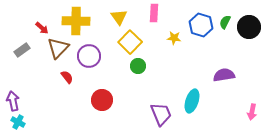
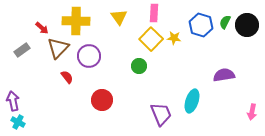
black circle: moved 2 px left, 2 px up
yellow square: moved 21 px right, 3 px up
green circle: moved 1 px right
